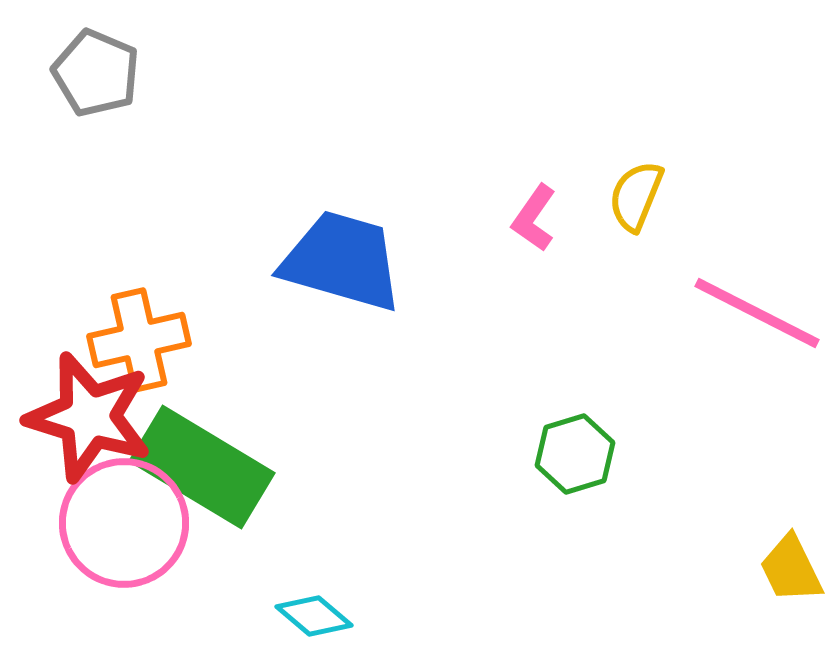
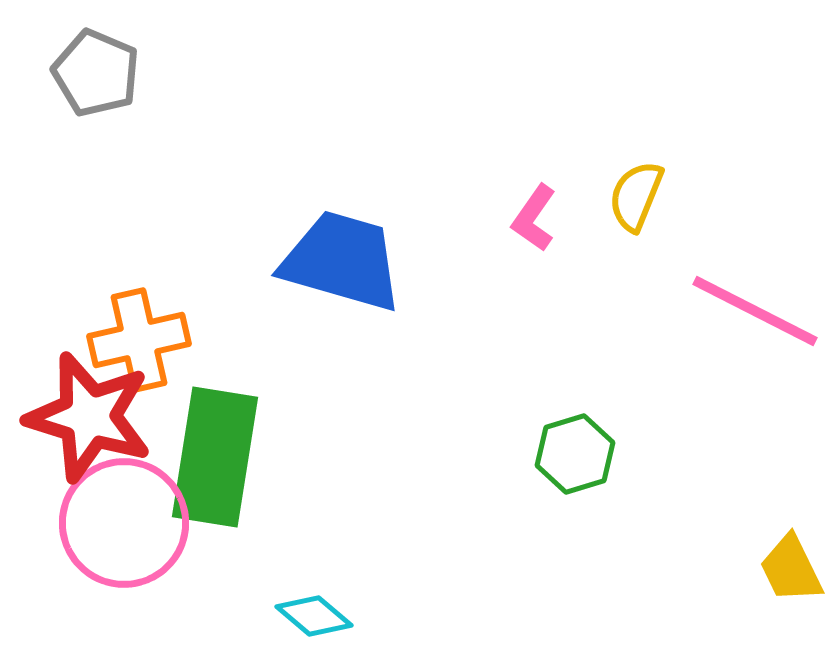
pink line: moved 2 px left, 2 px up
green rectangle: moved 13 px right, 10 px up; rotated 68 degrees clockwise
